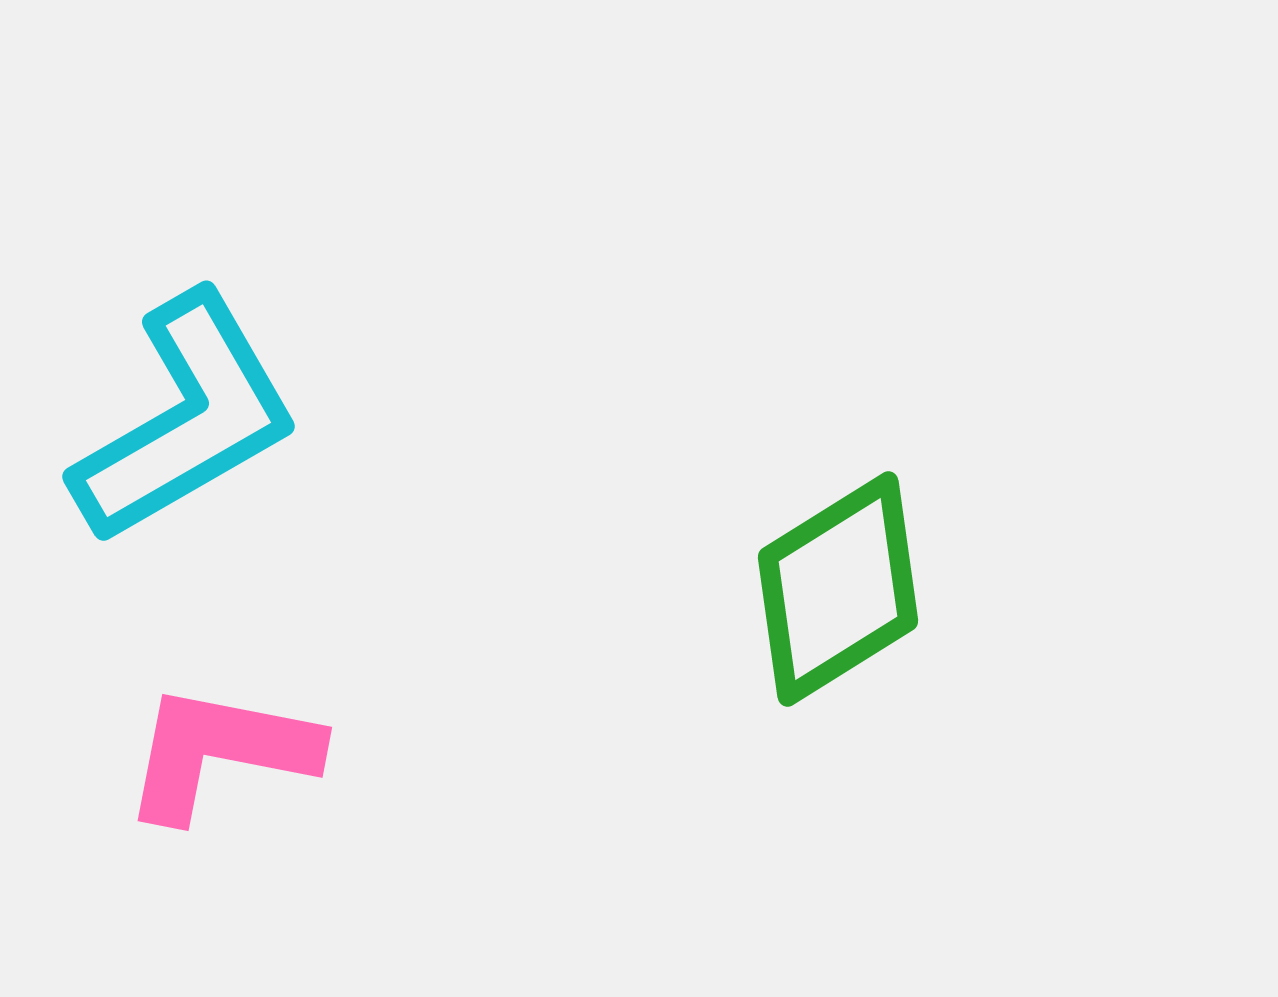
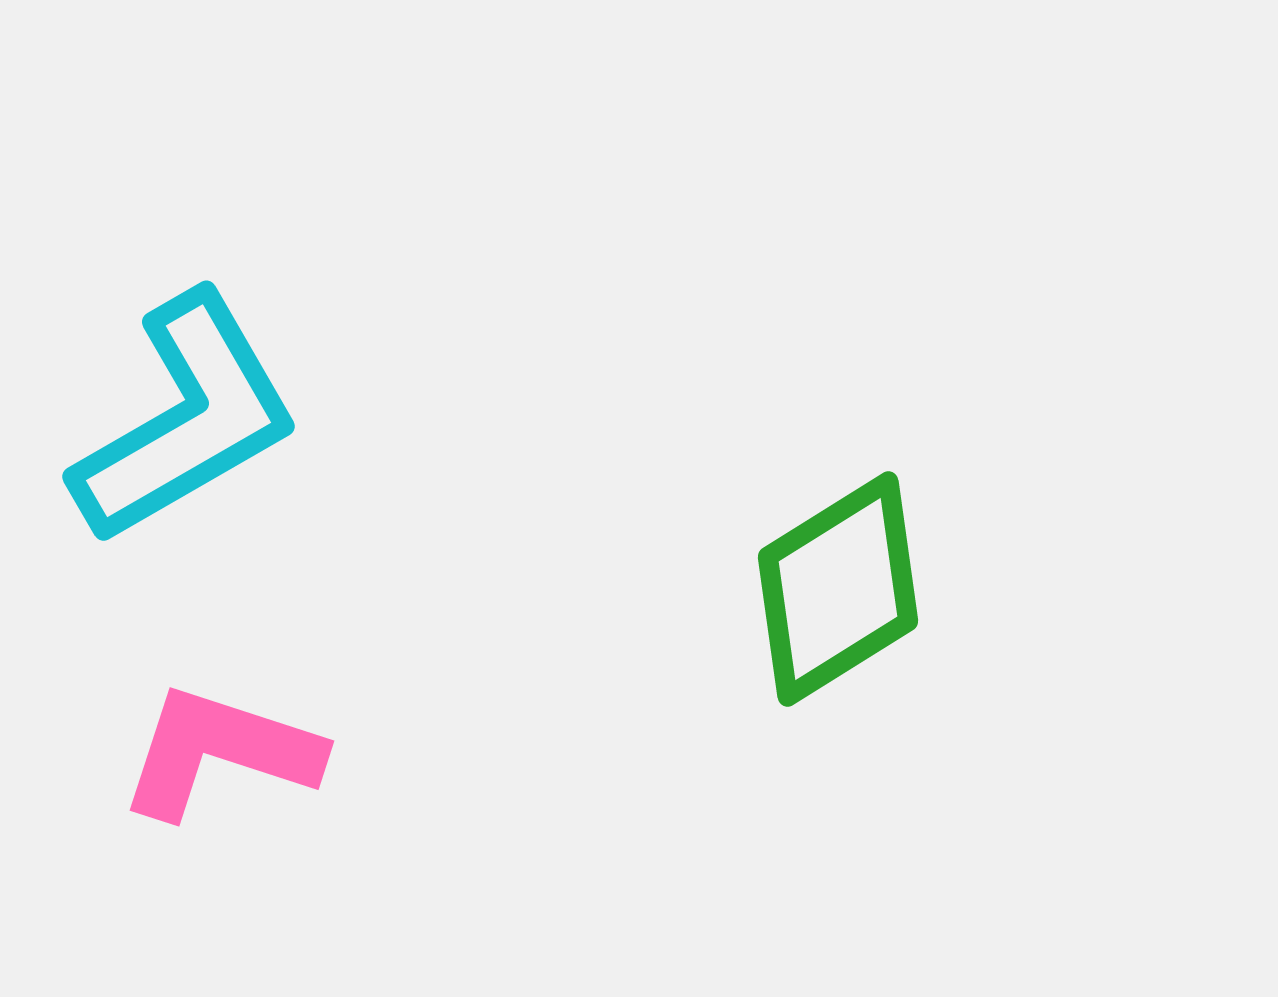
pink L-shape: rotated 7 degrees clockwise
